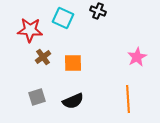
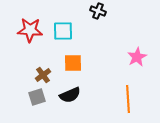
cyan square: moved 13 px down; rotated 25 degrees counterclockwise
brown cross: moved 18 px down
black semicircle: moved 3 px left, 6 px up
